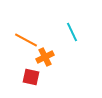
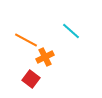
cyan line: moved 1 px left, 1 px up; rotated 24 degrees counterclockwise
red square: moved 2 px down; rotated 24 degrees clockwise
